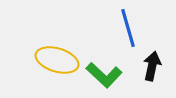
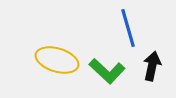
green L-shape: moved 3 px right, 4 px up
